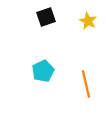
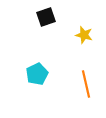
yellow star: moved 4 px left, 14 px down; rotated 12 degrees counterclockwise
cyan pentagon: moved 6 px left, 3 px down
